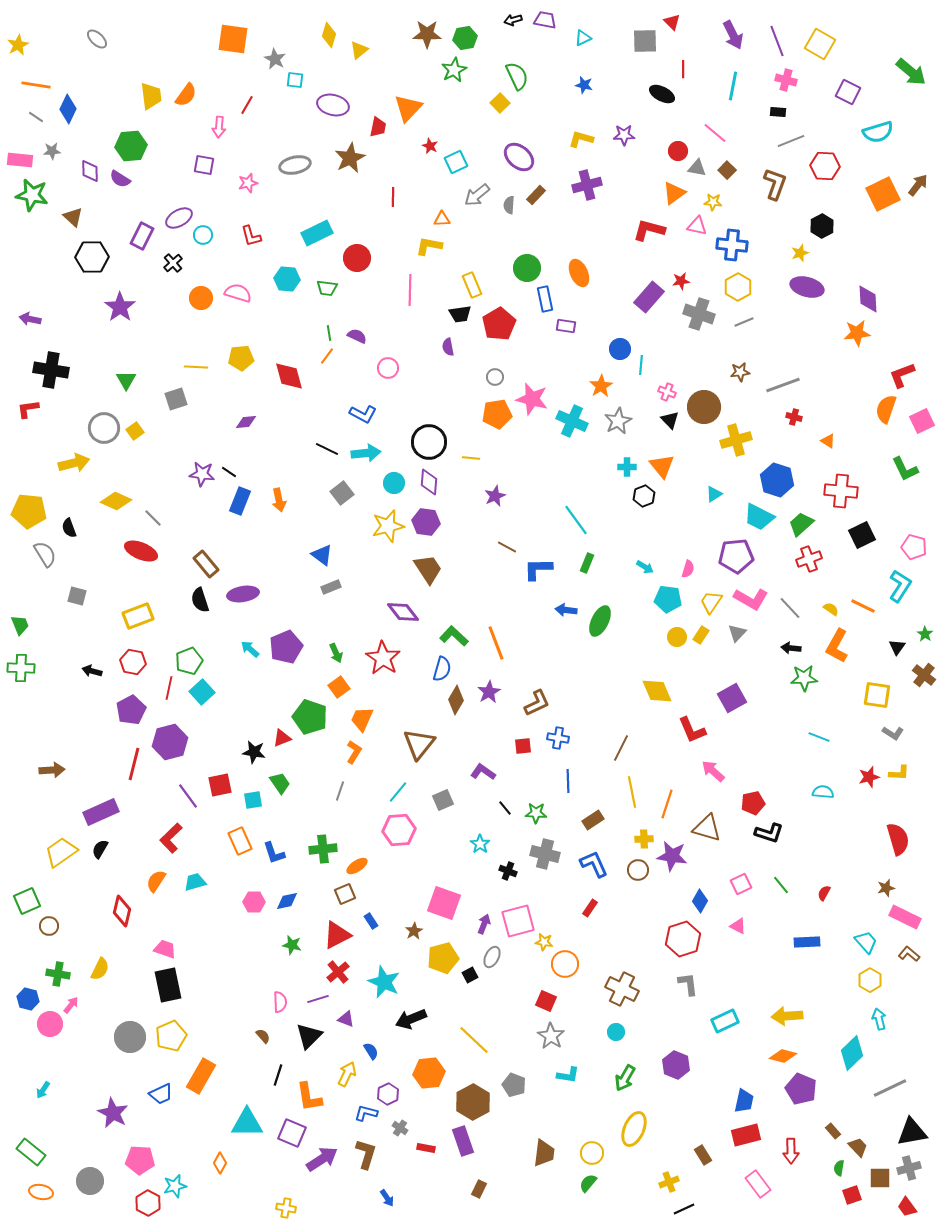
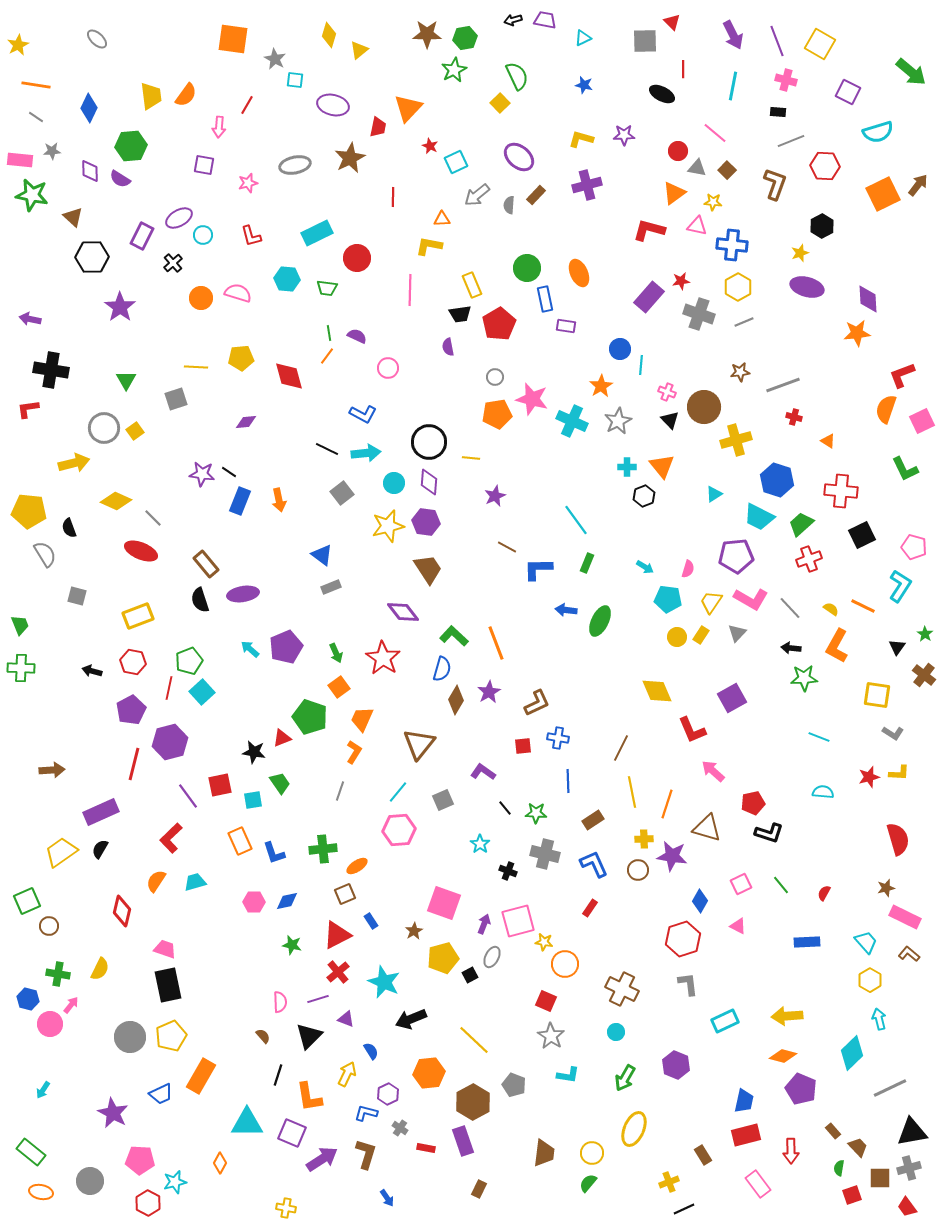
blue diamond at (68, 109): moved 21 px right, 1 px up
cyan star at (175, 1186): moved 4 px up
